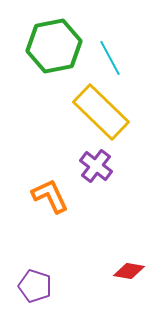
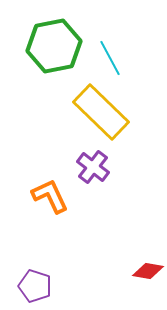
purple cross: moved 3 px left, 1 px down
red diamond: moved 19 px right
